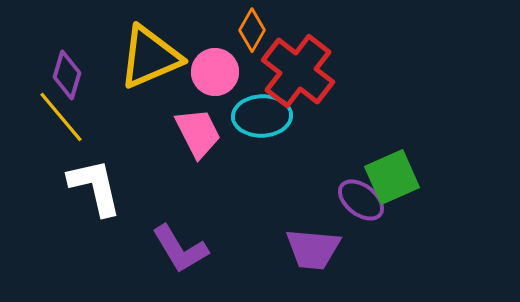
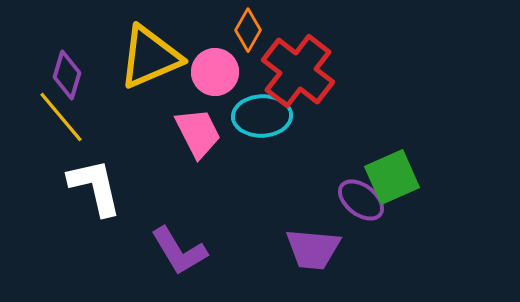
orange diamond: moved 4 px left
purple L-shape: moved 1 px left, 2 px down
